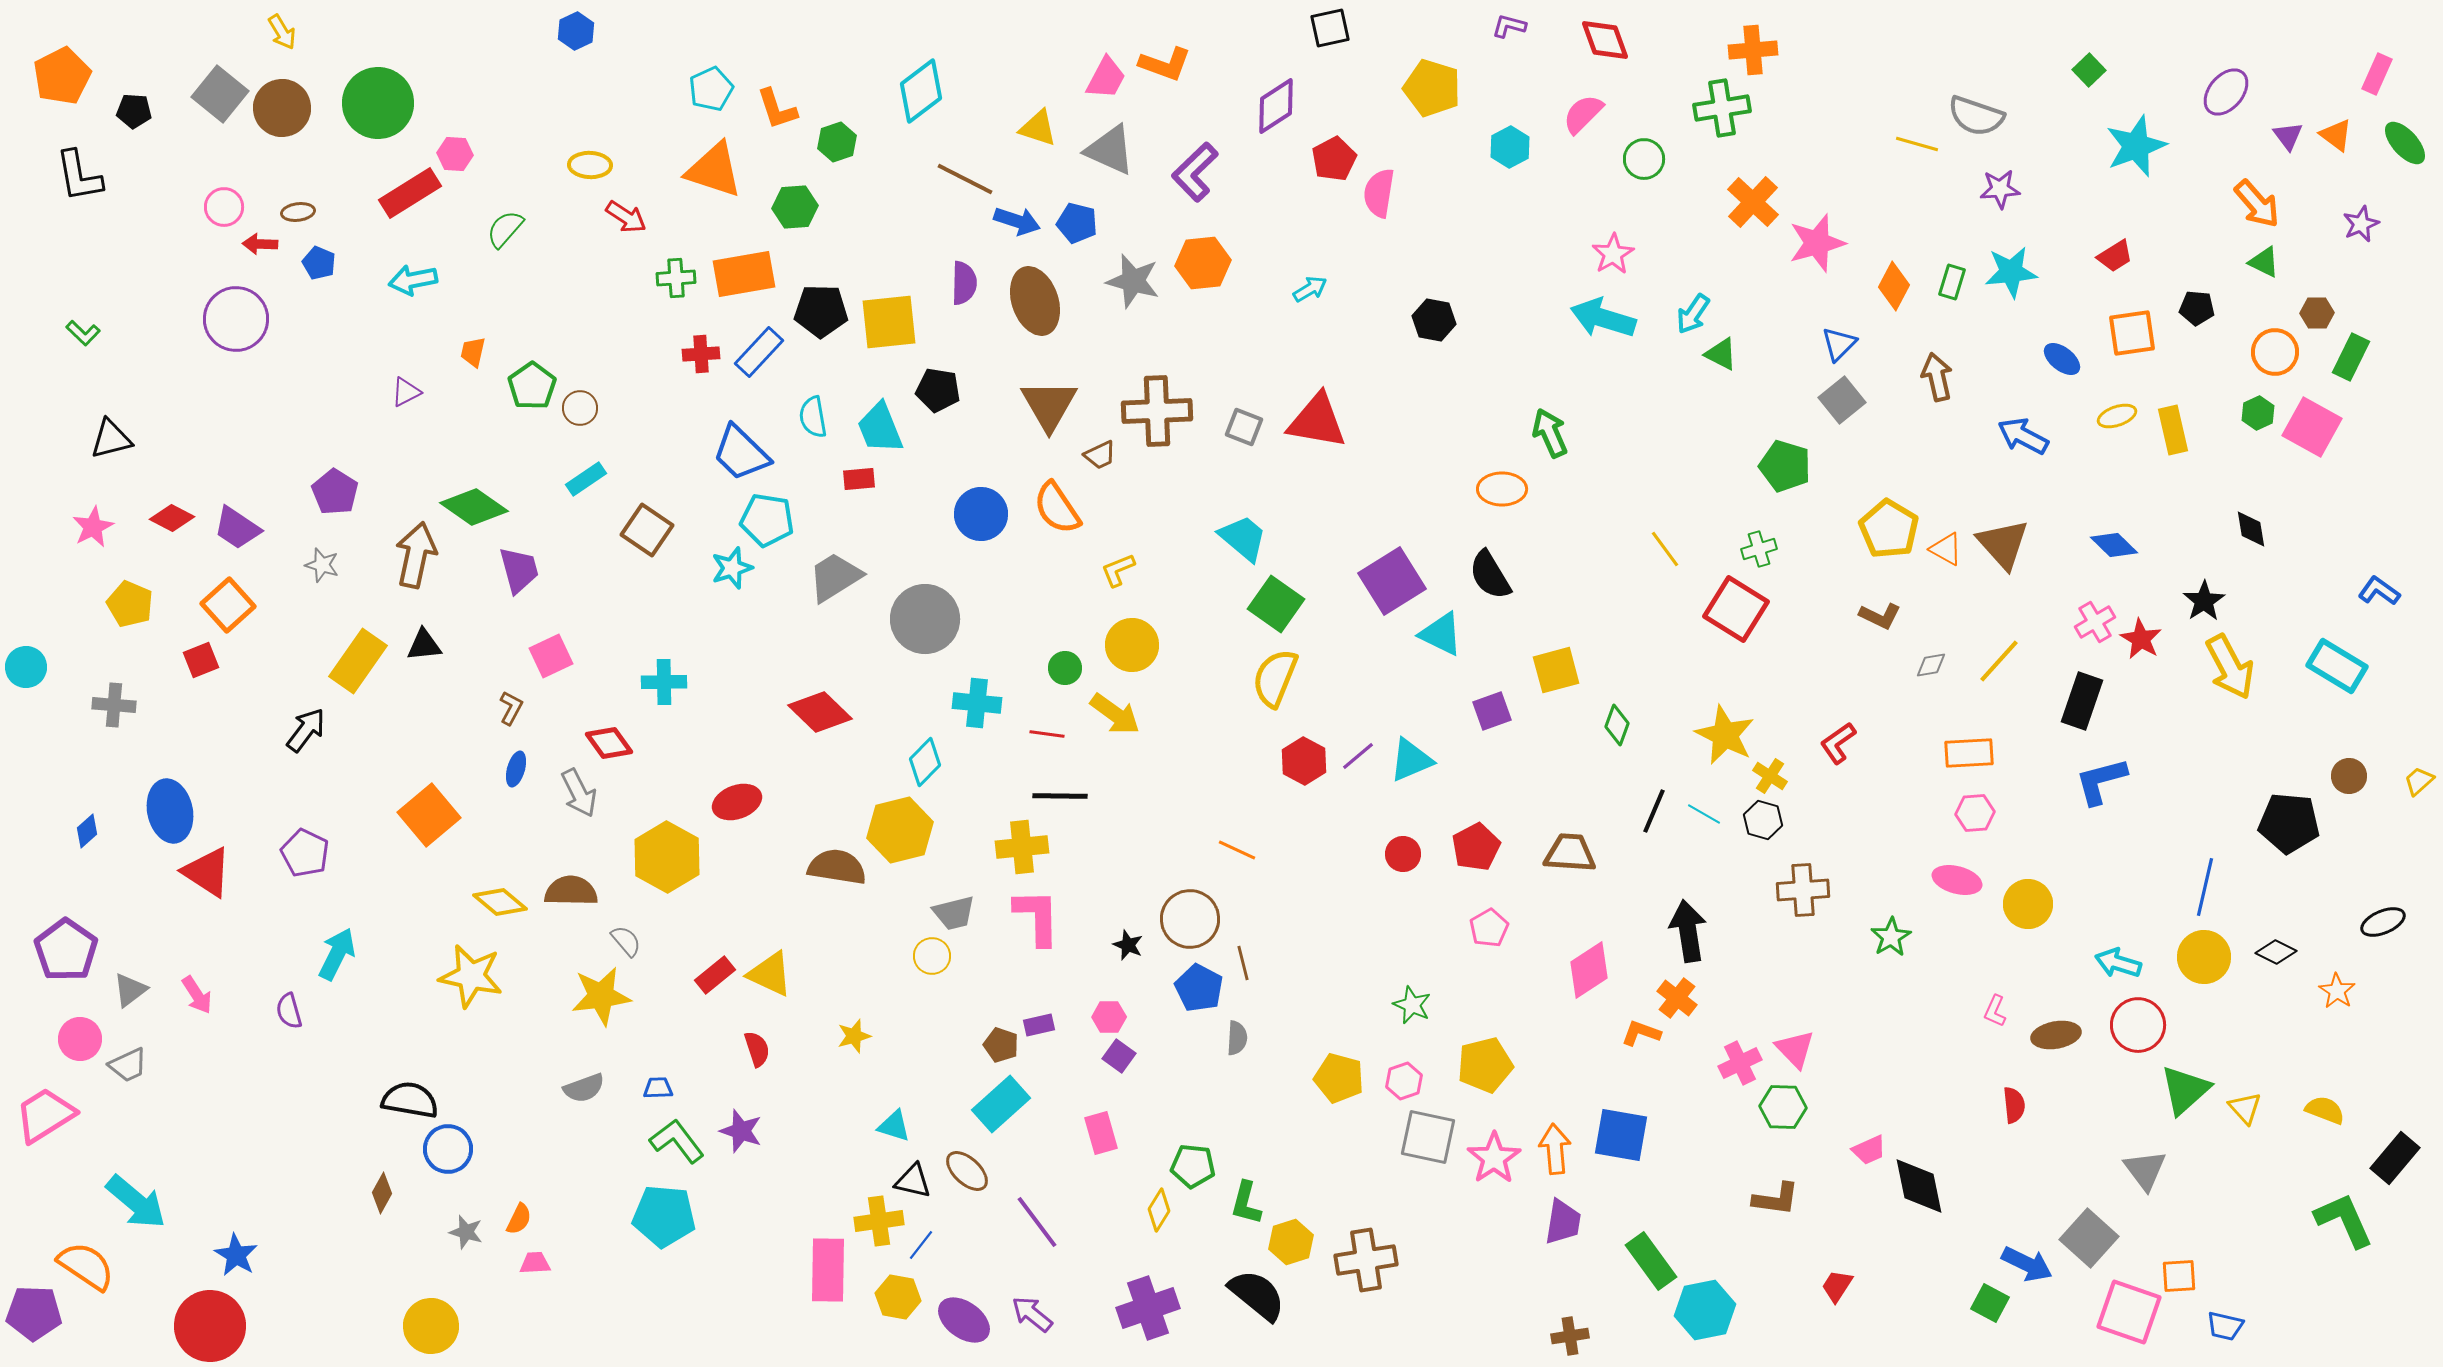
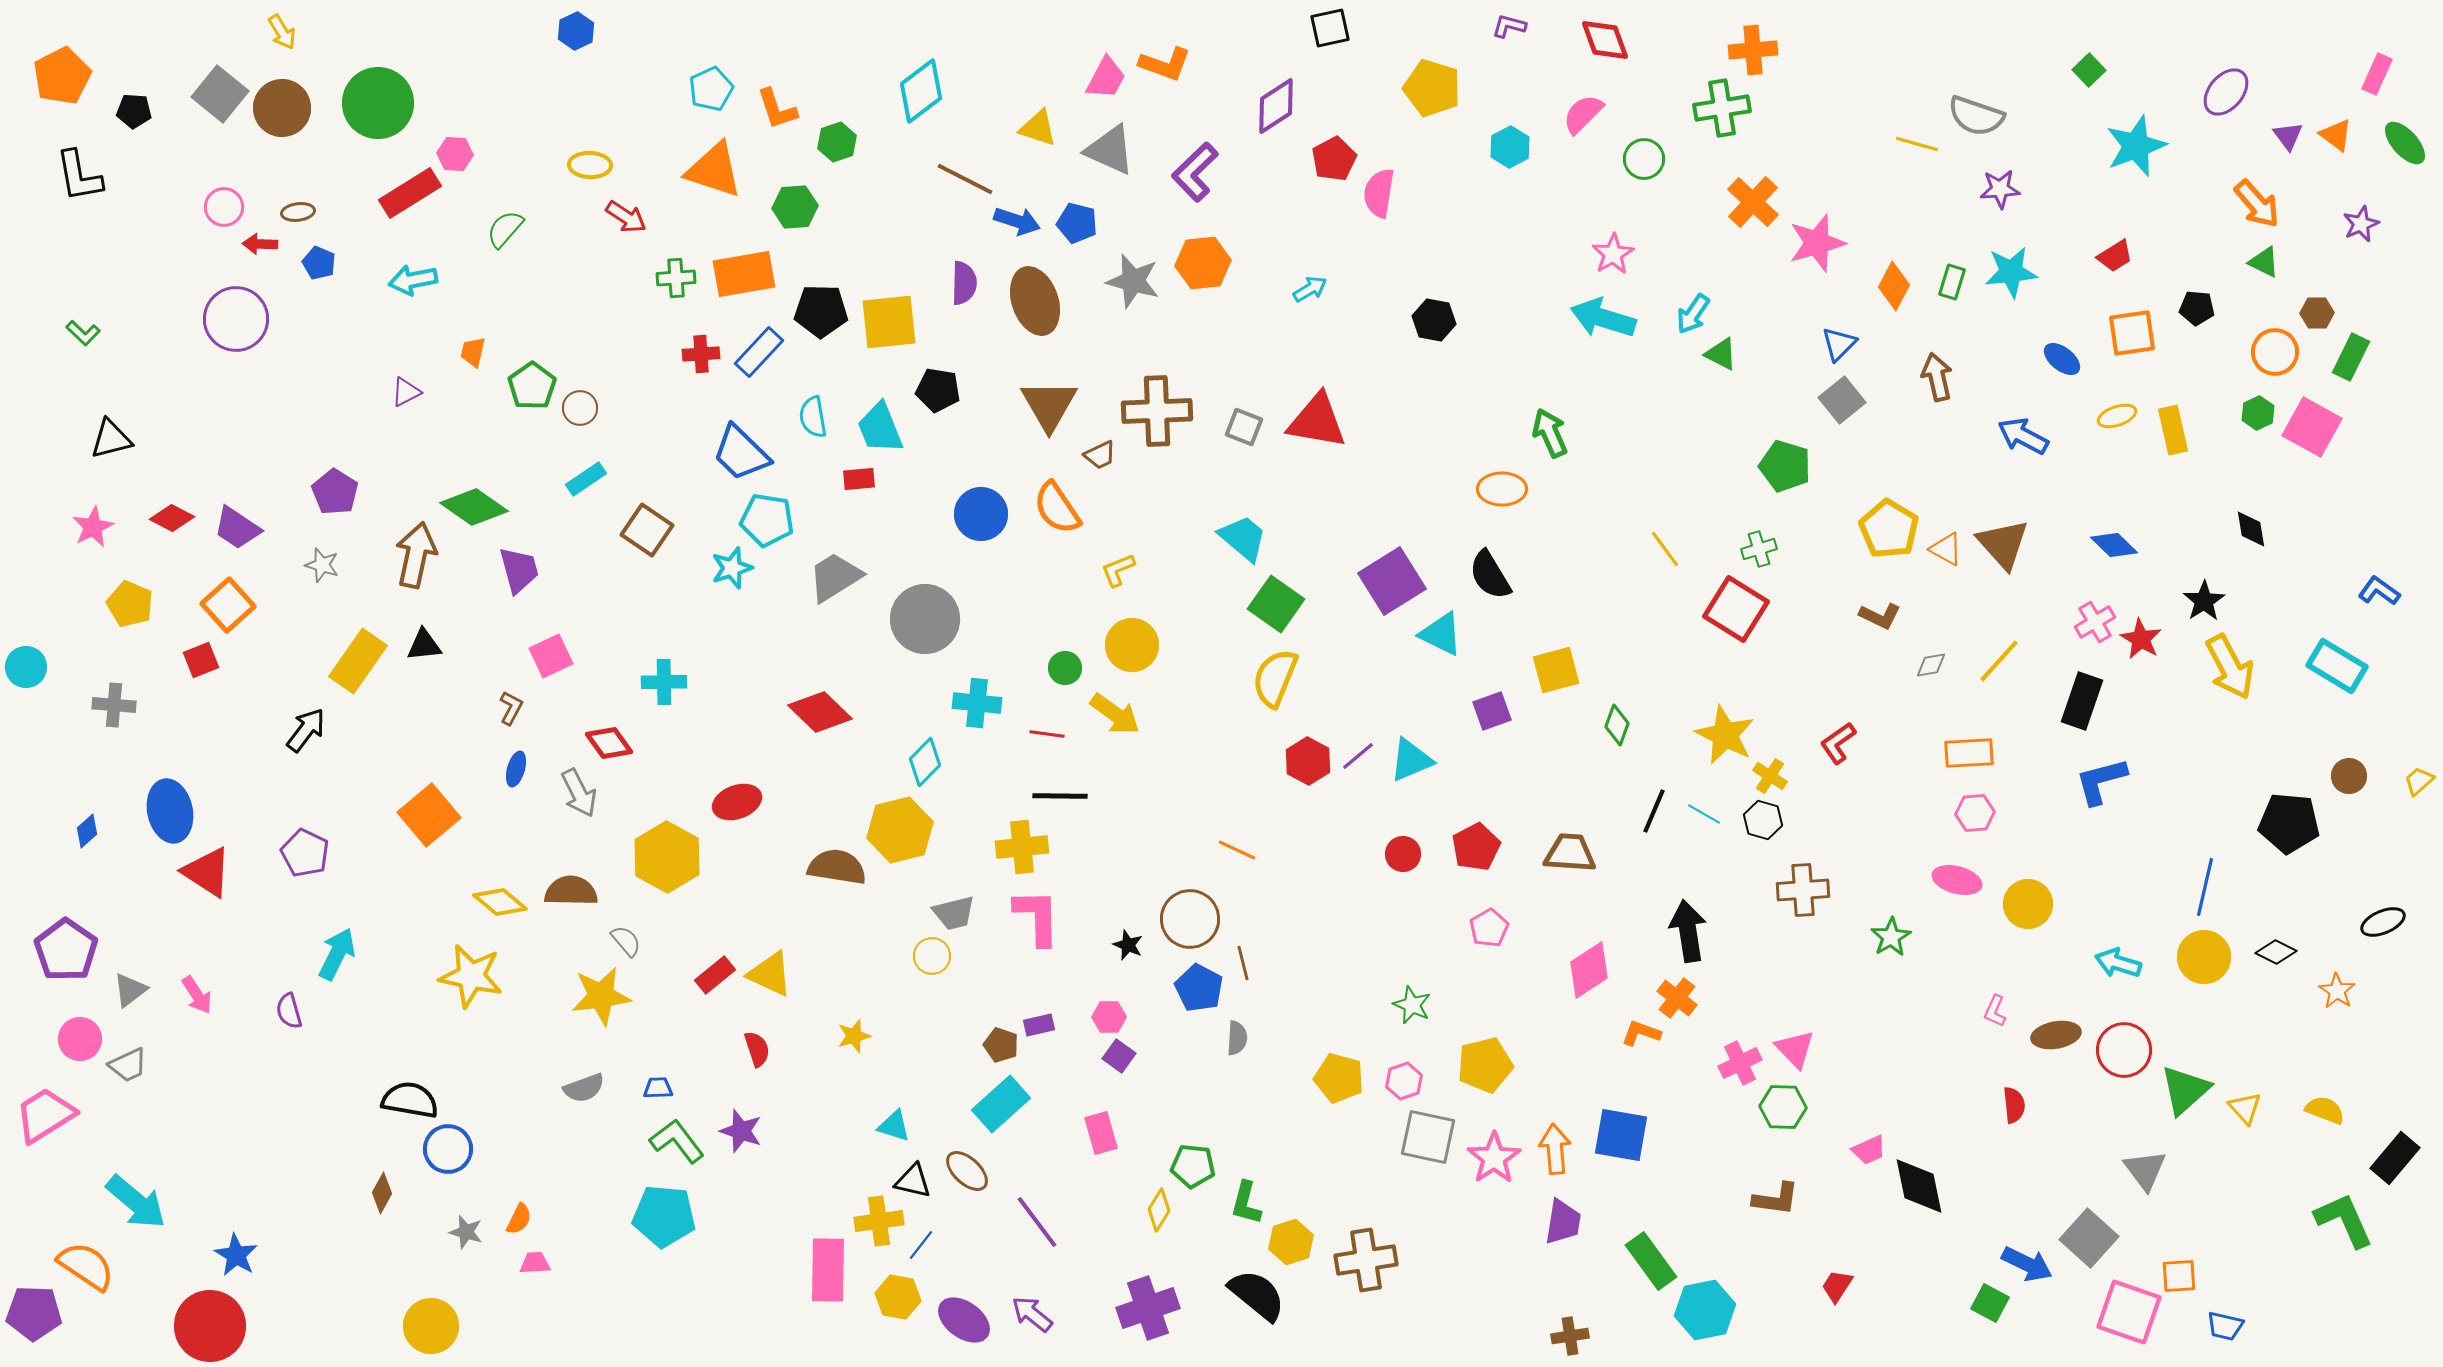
red hexagon at (1304, 761): moved 4 px right
red circle at (2138, 1025): moved 14 px left, 25 px down
